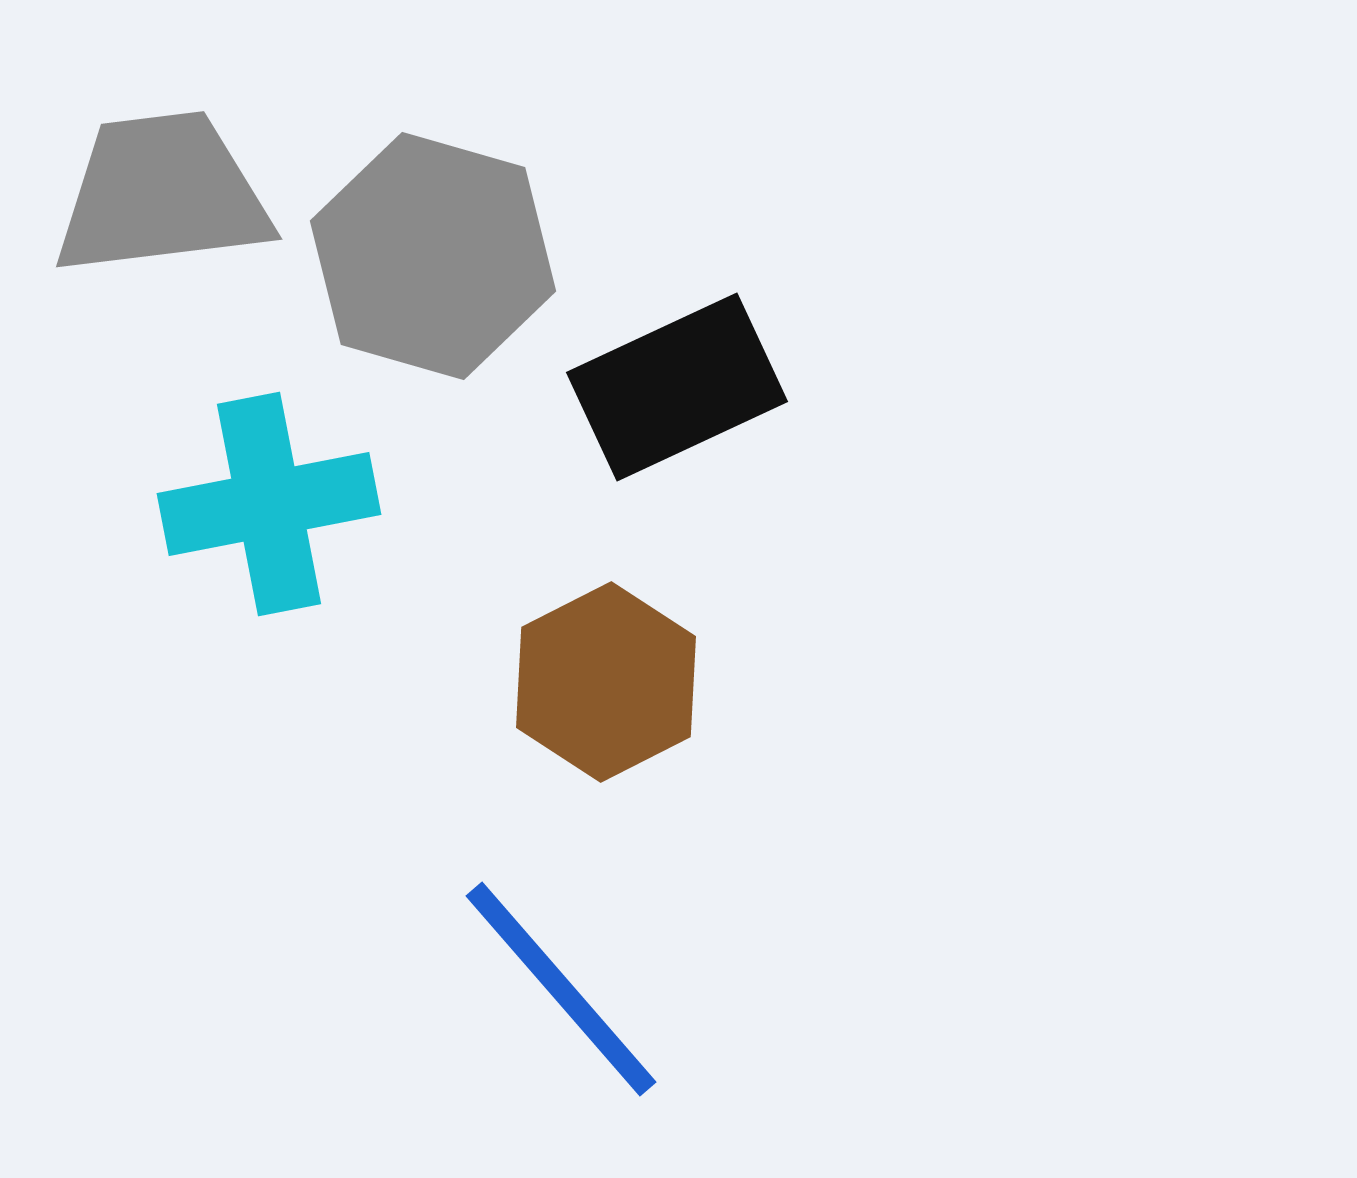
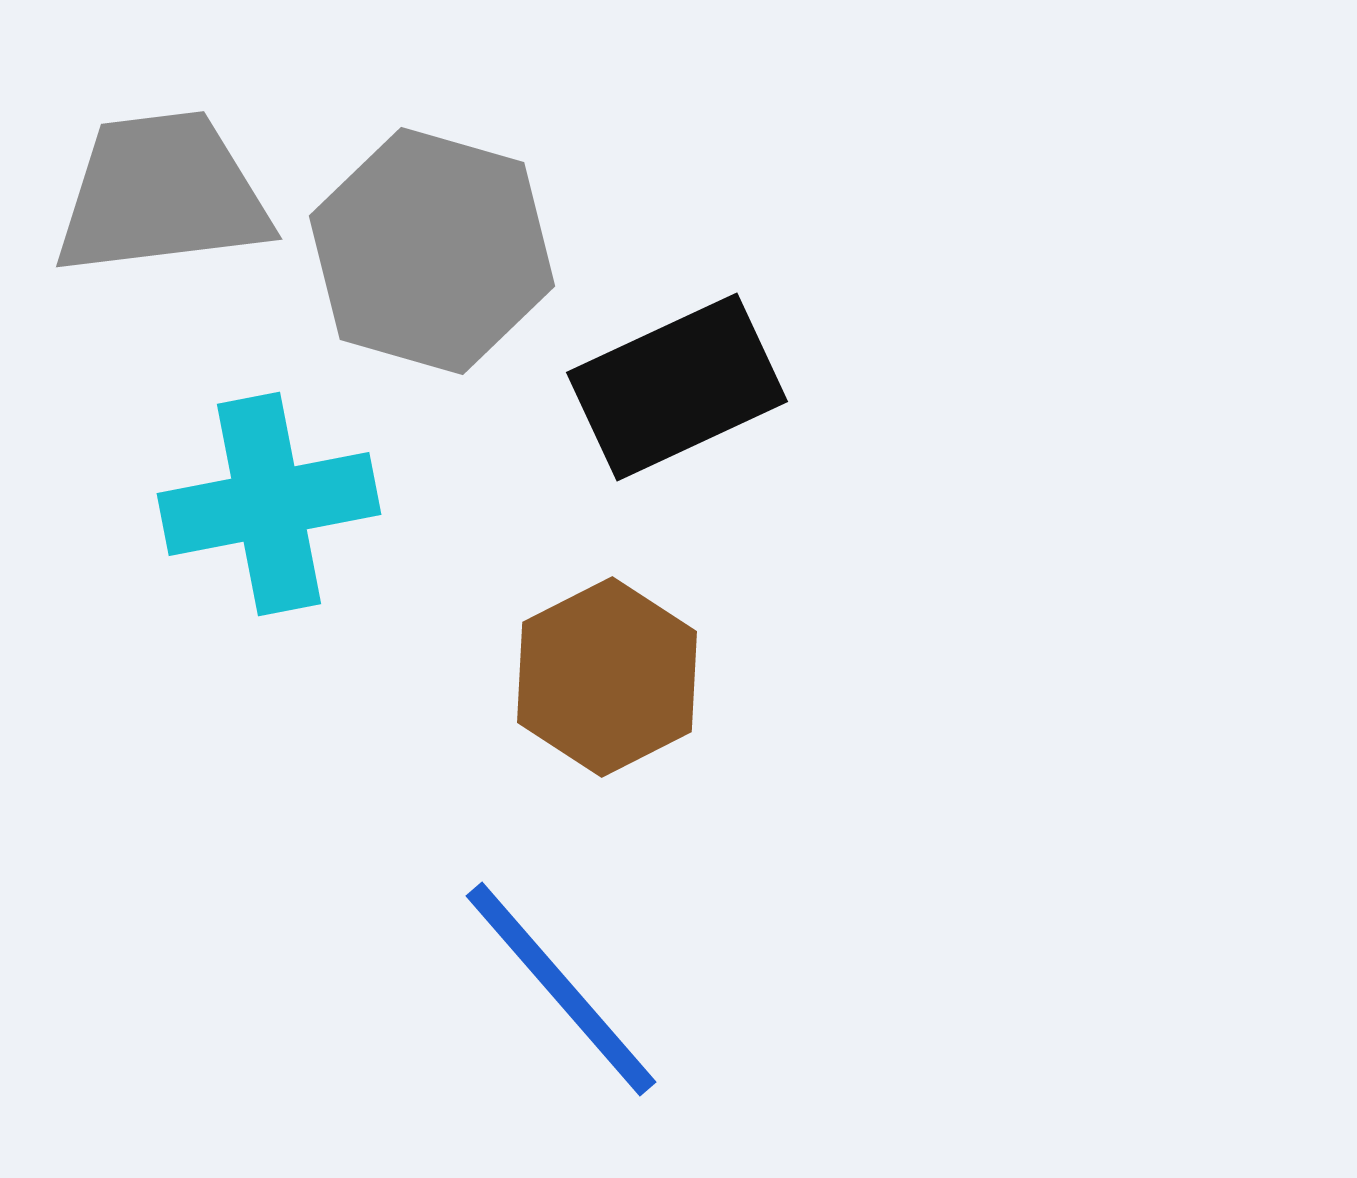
gray hexagon: moved 1 px left, 5 px up
brown hexagon: moved 1 px right, 5 px up
